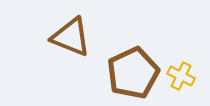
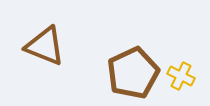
brown triangle: moved 26 px left, 9 px down
